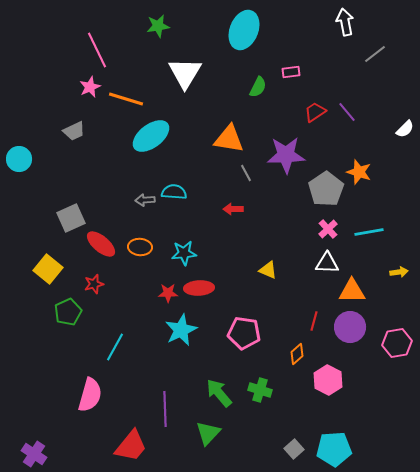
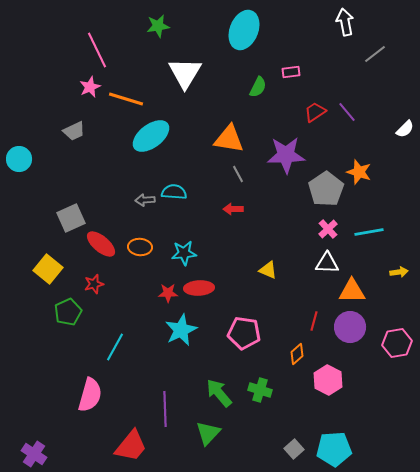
gray line at (246, 173): moved 8 px left, 1 px down
